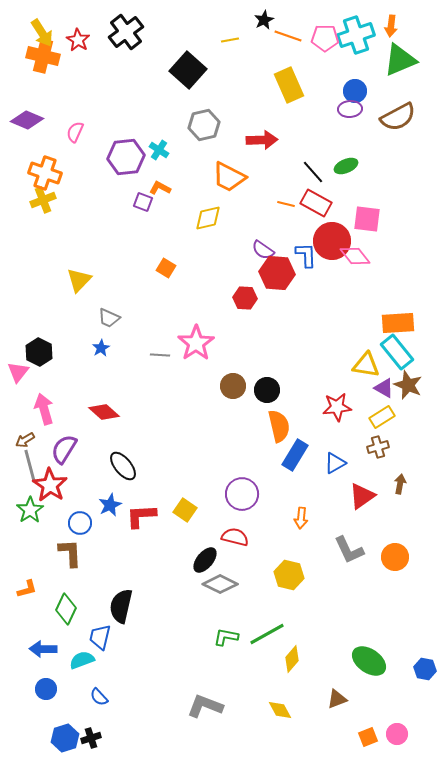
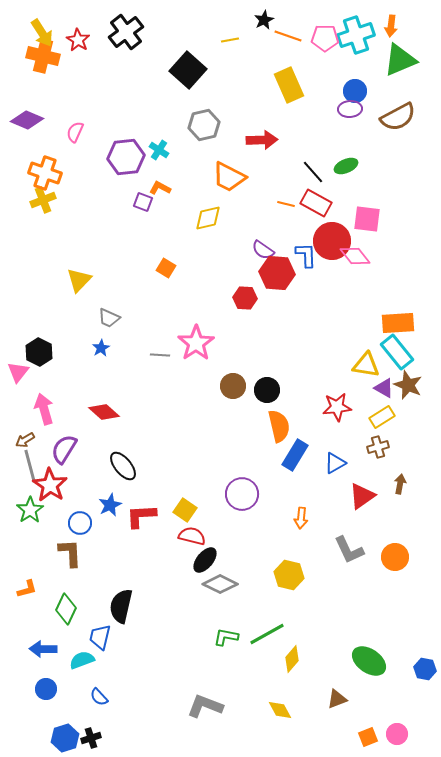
red semicircle at (235, 537): moved 43 px left, 1 px up
